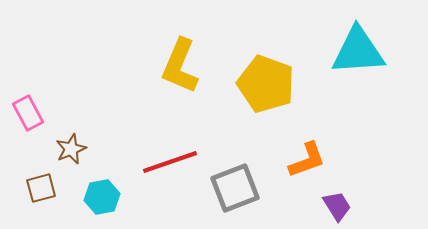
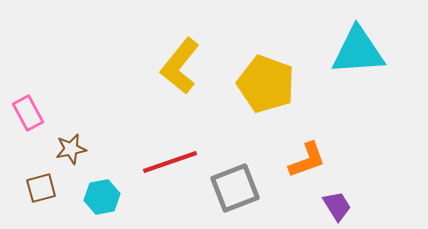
yellow L-shape: rotated 16 degrees clockwise
brown star: rotated 12 degrees clockwise
